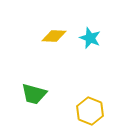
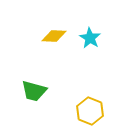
cyan star: rotated 10 degrees clockwise
green trapezoid: moved 3 px up
